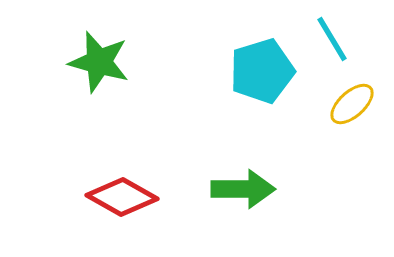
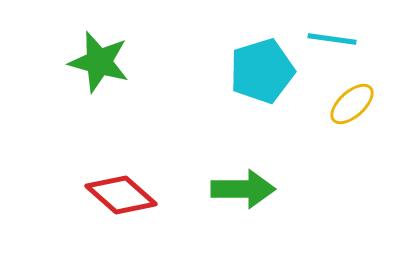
cyan line: rotated 51 degrees counterclockwise
red diamond: moved 1 px left, 2 px up; rotated 12 degrees clockwise
